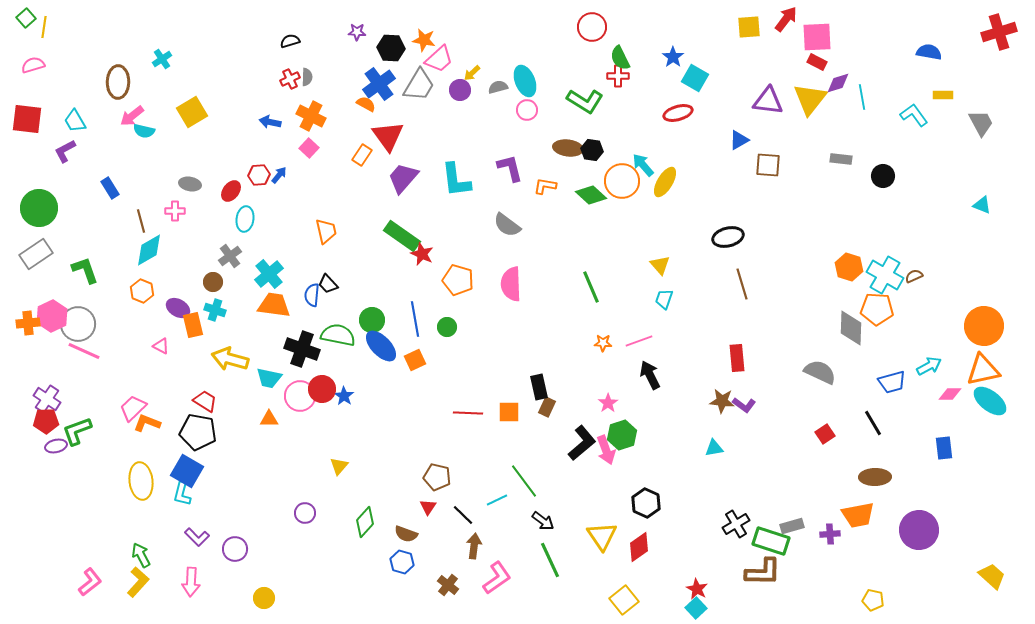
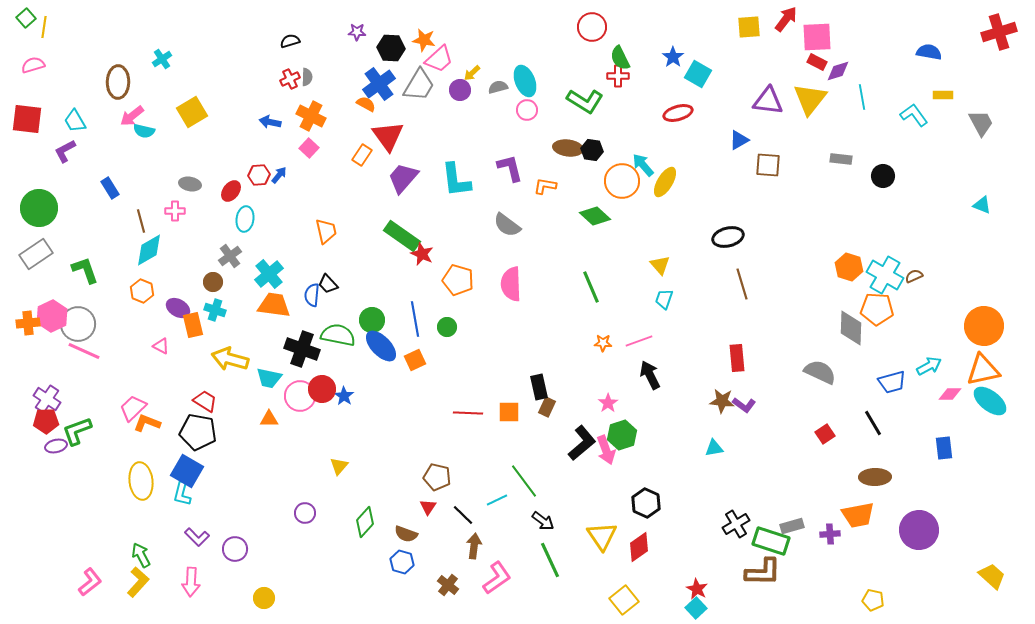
cyan square at (695, 78): moved 3 px right, 4 px up
purple diamond at (838, 83): moved 12 px up
green diamond at (591, 195): moved 4 px right, 21 px down
